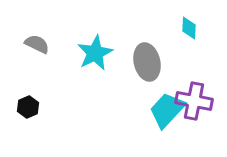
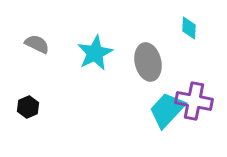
gray ellipse: moved 1 px right
